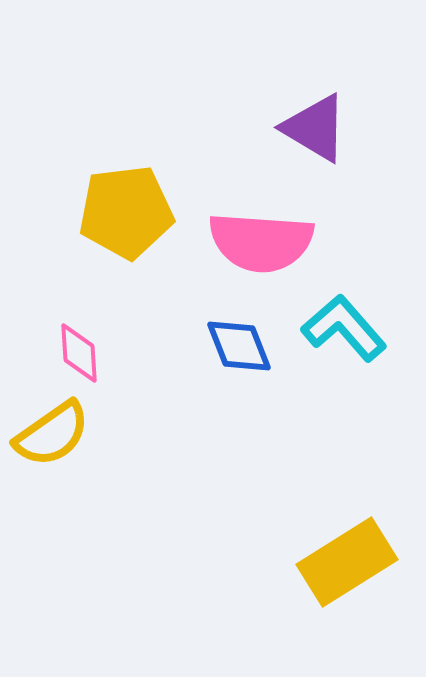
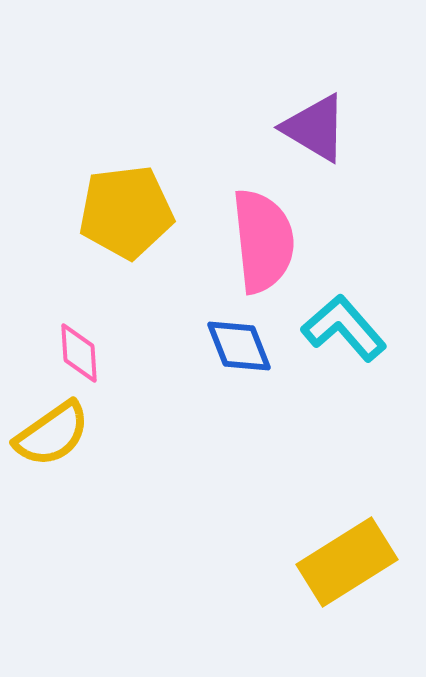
pink semicircle: moved 2 px right, 1 px up; rotated 100 degrees counterclockwise
